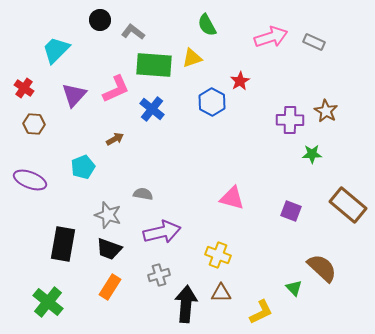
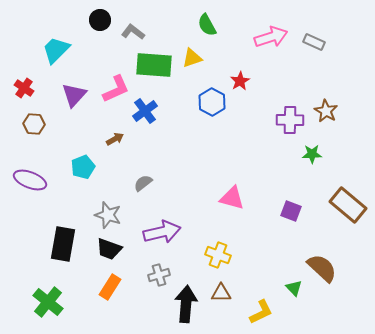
blue cross: moved 7 px left, 2 px down; rotated 15 degrees clockwise
gray semicircle: moved 11 px up; rotated 48 degrees counterclockwise
